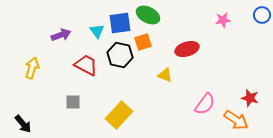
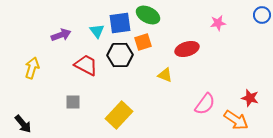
pink star: moved 5 px left, 3 px down
black hexagon: rotated 15 degrees counterclockwise
